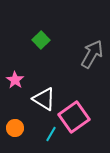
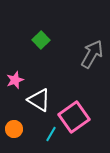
pink star: rotated 18 degrees clockwise
white triangle: moved 5 px left, 1 px down
orange circle: moved 1 px left, 1 px down
